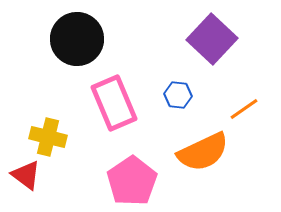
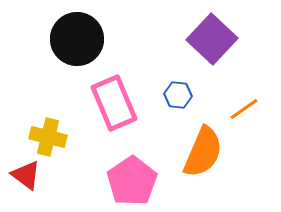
orange semicircle: rotated 42 degrees counterclockwise
